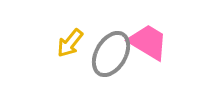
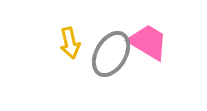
yellow arrow: rotated 52 degrees counterclockwise
